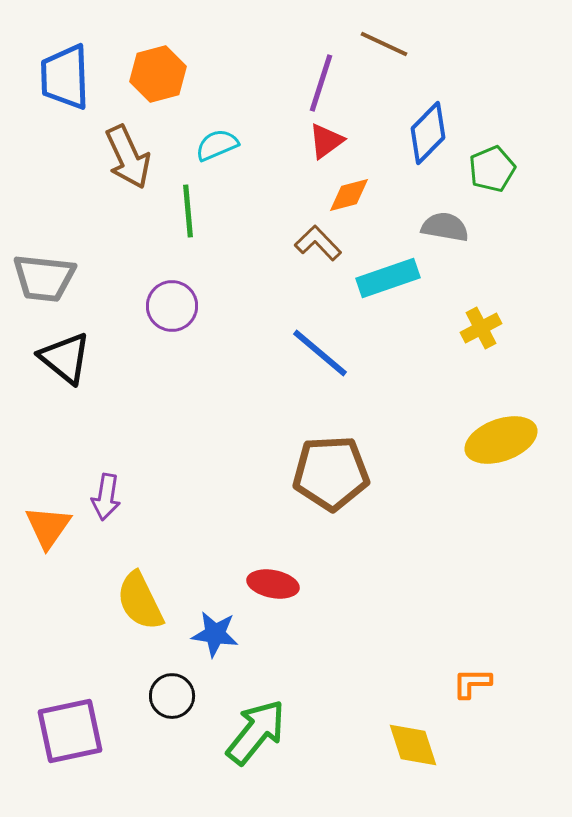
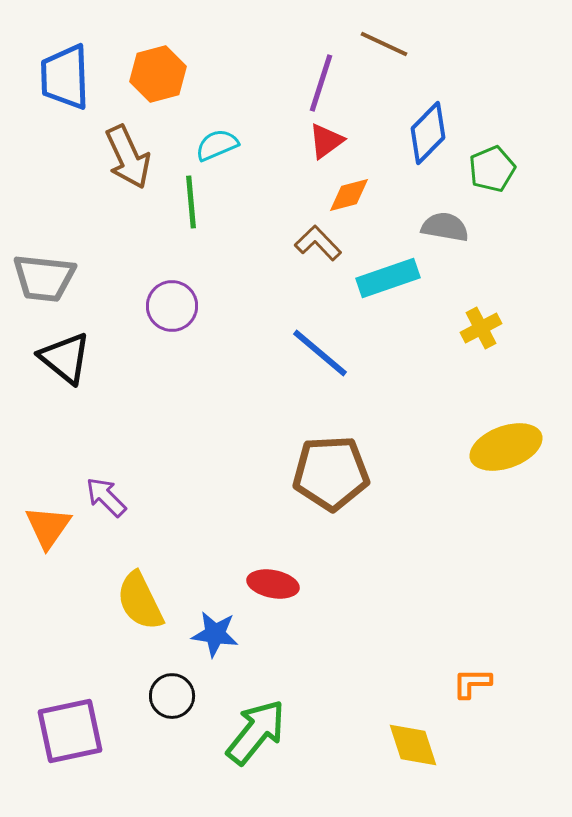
green line: moved 3 px right, 9 px up
yellow ellipse: moved 5 px right, 7 px down
purple arrow: rotated 126 degrees clockwise
